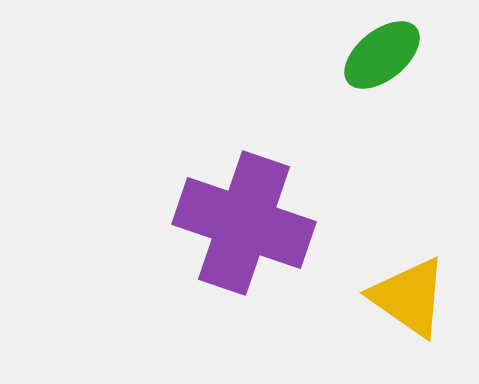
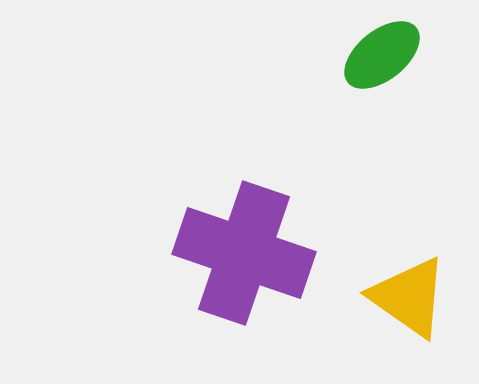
purple cross: moved 30 px down
